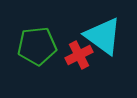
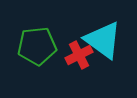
cyan triangle: moved 4 px down
